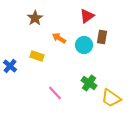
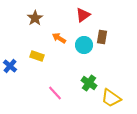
red triangle: moved 4 px left, 1 px up
